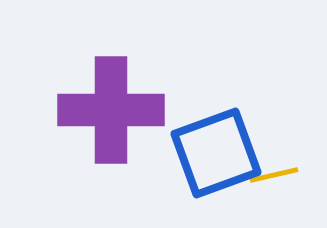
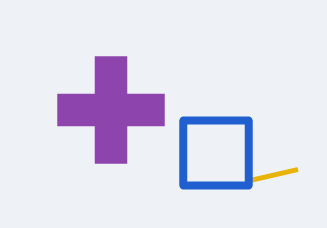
blue square: rotated 20 degrees clockwise
